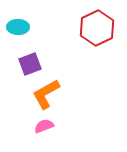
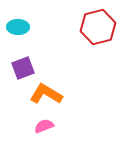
red hexagon: moved 1 px right, 1 px up; rotated 12 degrees clockwise
purple square: moved 7 px left, 4 px down
orange L-shape: rotated 60 degrees clockwise
